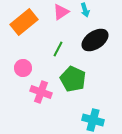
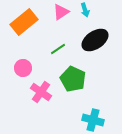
green line: rotated 28 degrees clockwise
pink cross: rotated 15 degrees clockwise
